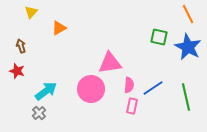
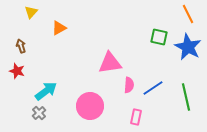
pink circle: moved 1 px left, 17 px down
pink rectangle: moved 4 px right, 11 px down
